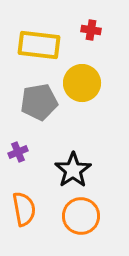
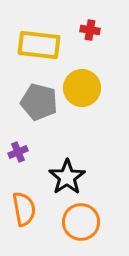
red cross: moved 1 px left
yellow circle: moved 5 px down
gray pentagon: rotated 24 degrees clockwise
black star: moved 6 px left, 7 px down
orange circle: moved 6 px down
